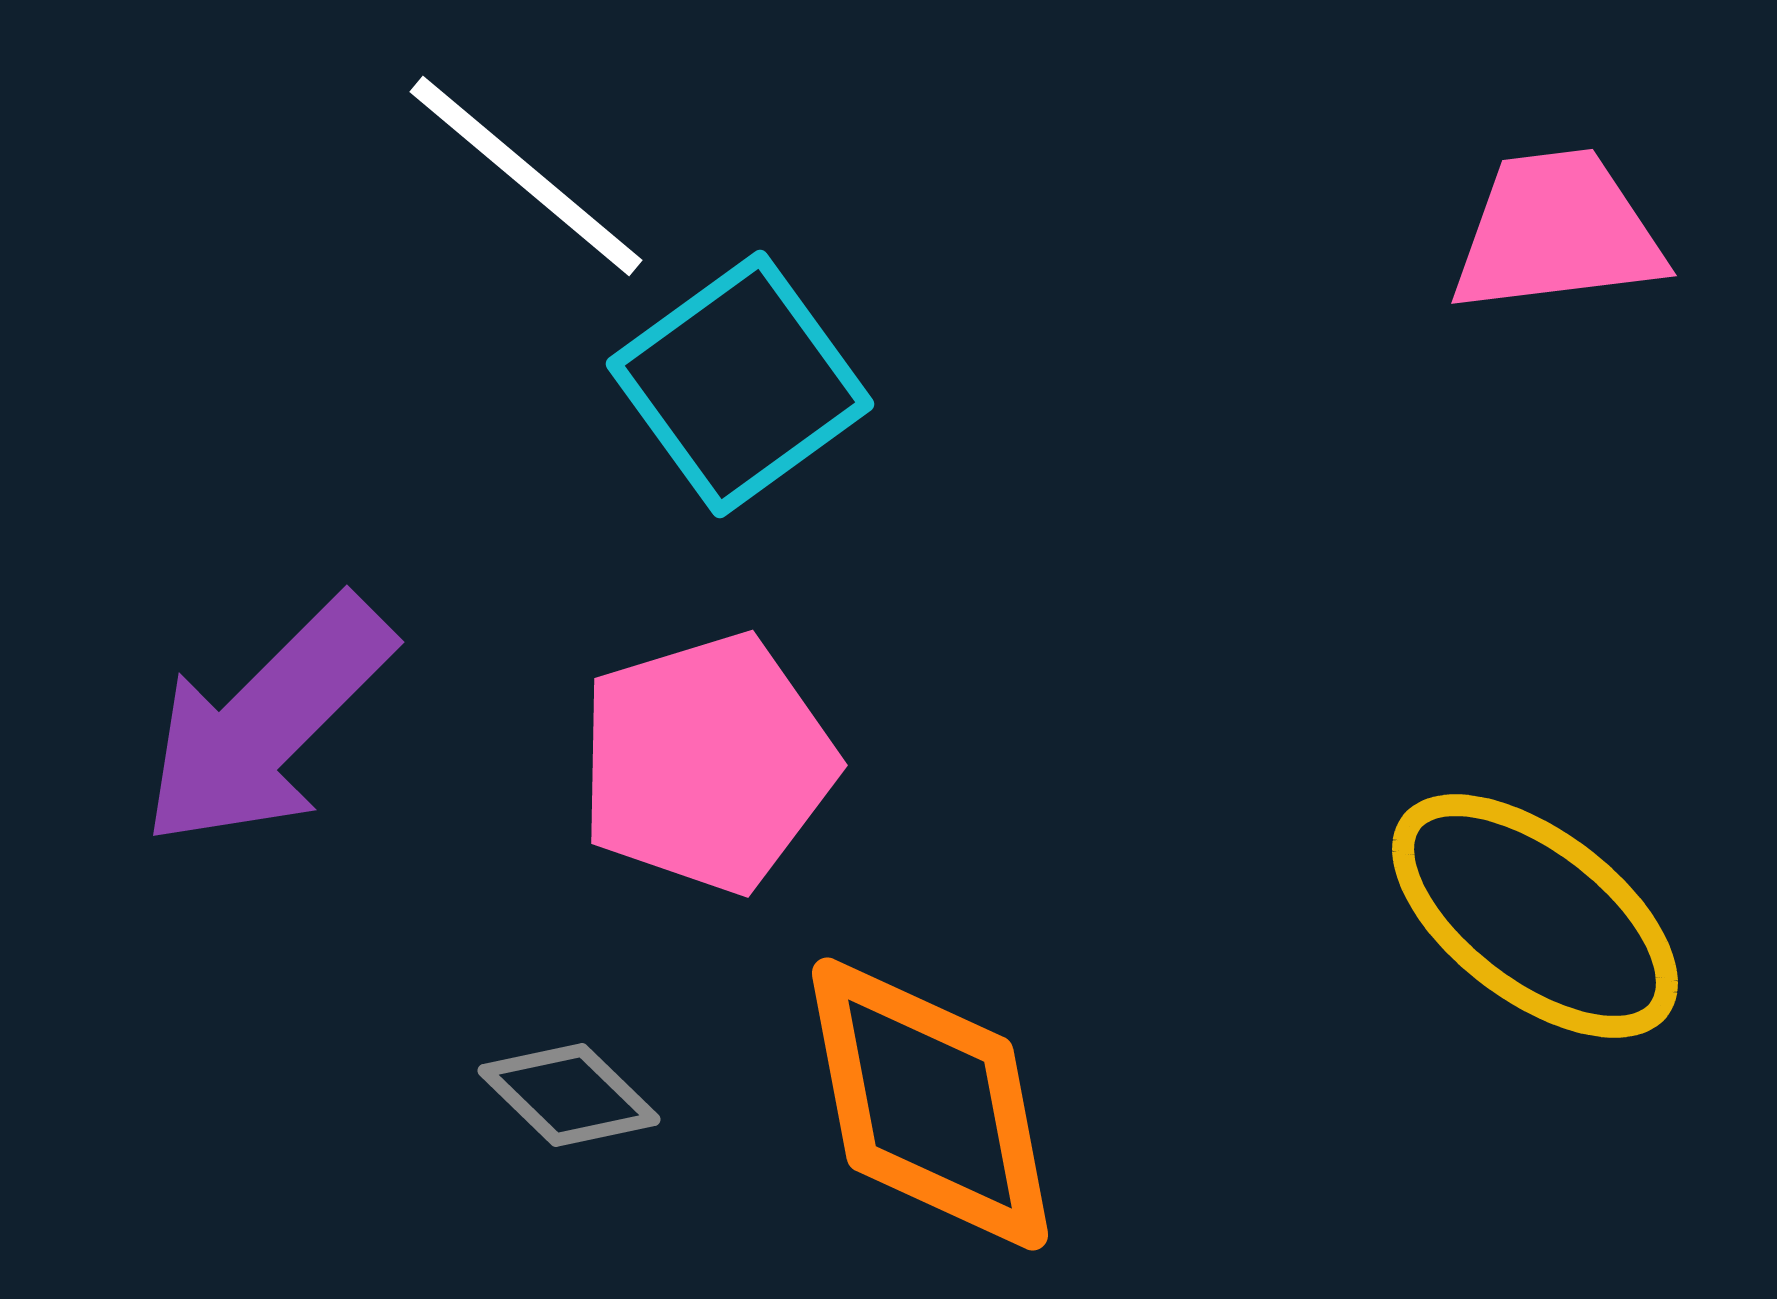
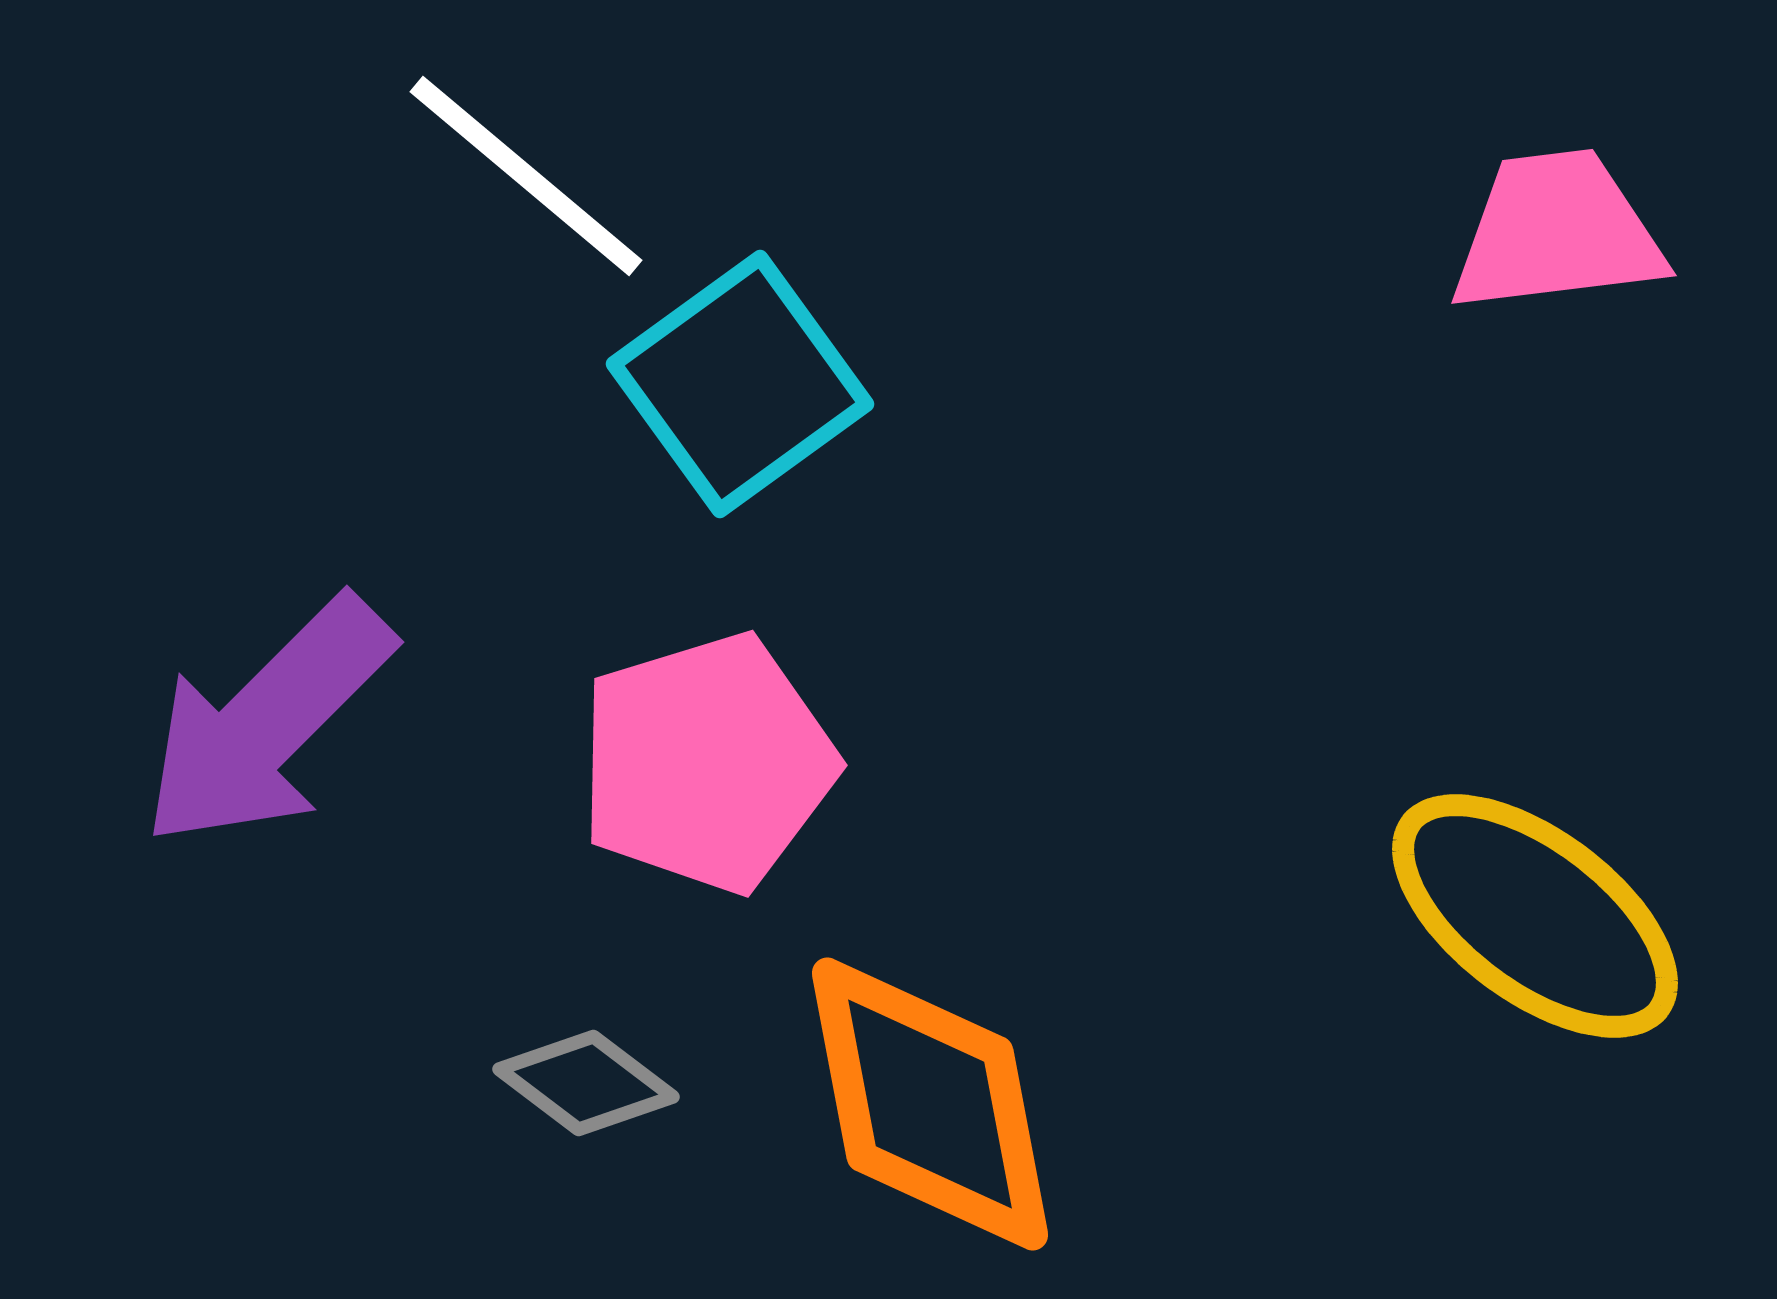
gray diamond: moved 17 px right, 12 px up; rotated 7 degrees counterclockwise
